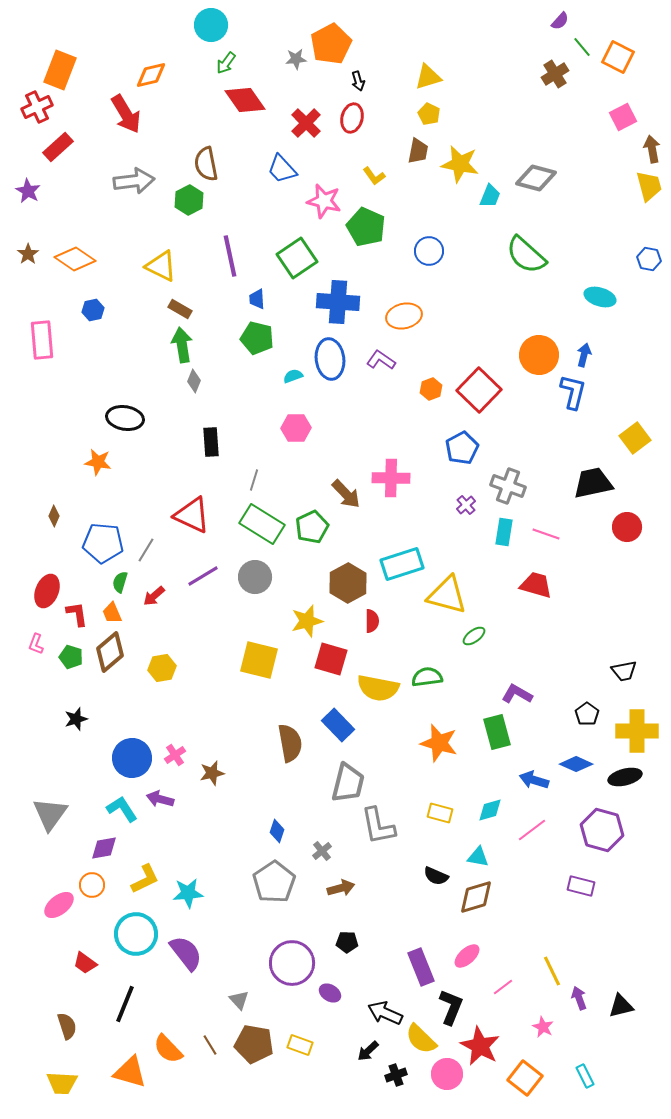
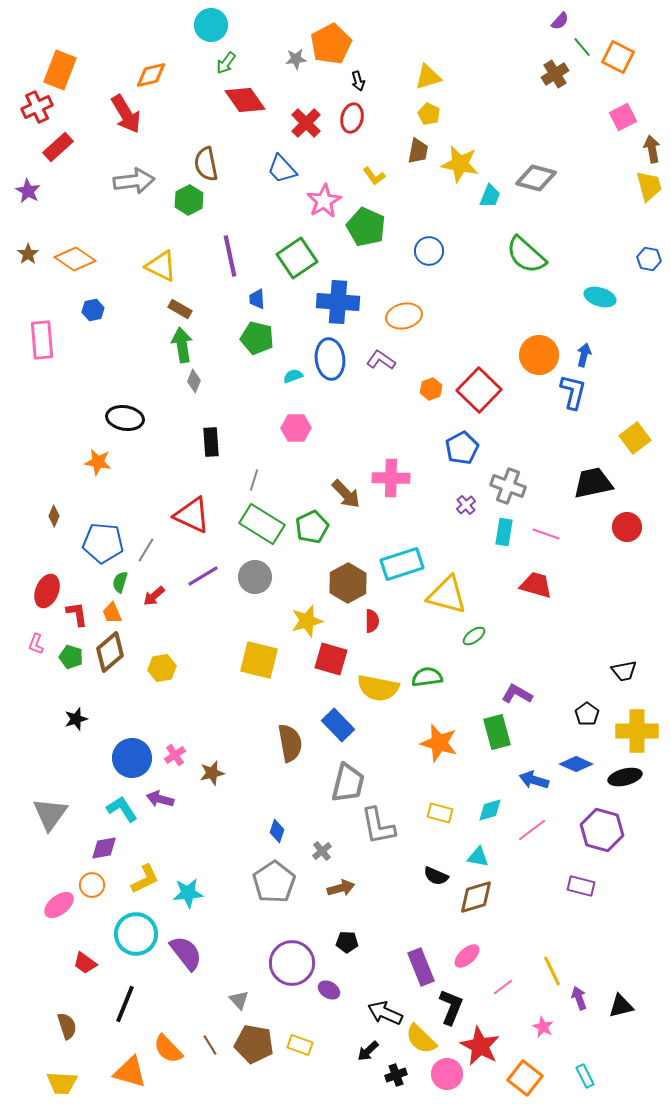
pink star at (324, 201): rotated 28 degrees clockwise
purple ellipse at (330, 993): moved 1 px left, 3 px up
